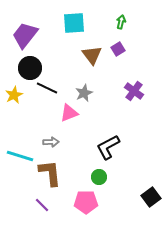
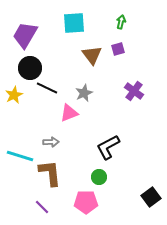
purple trapezoid: rotated 8 degrees counterclockwise
purple square: rotated 16 degrees clockwise
purple line: moved 2 px down
